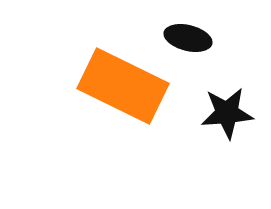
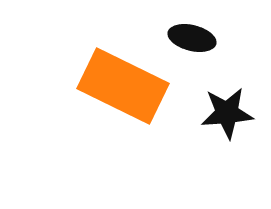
black ellipse: moved 4 px right
